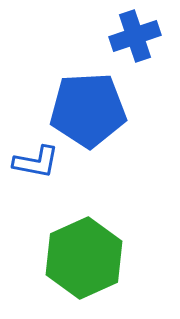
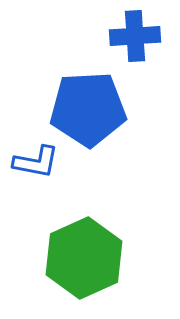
blue cross: rotated 15 degrees clockwise
blue pentagon: moved 1 px up
